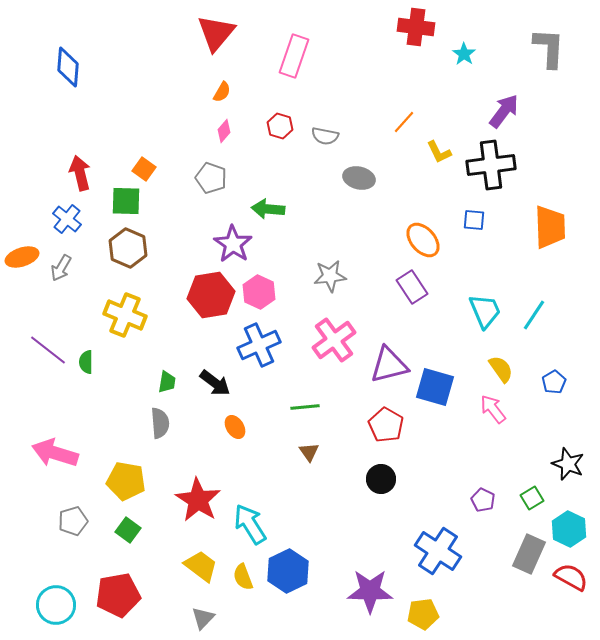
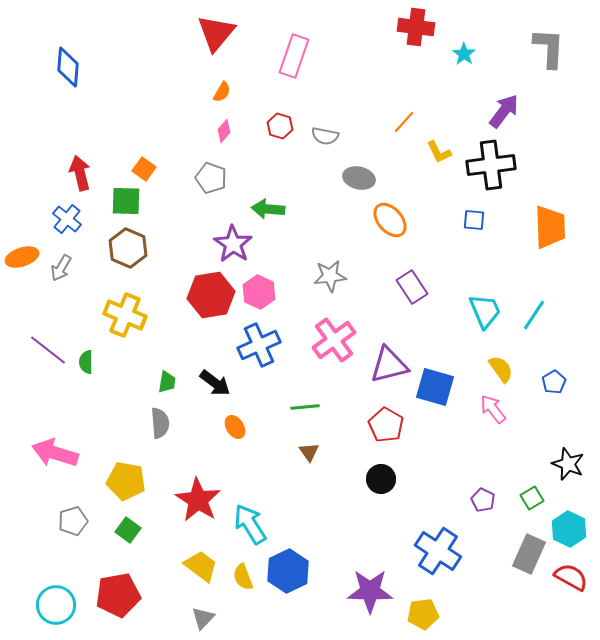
orange ellipse at (423, 240): moved 33 px left, 20 px up
